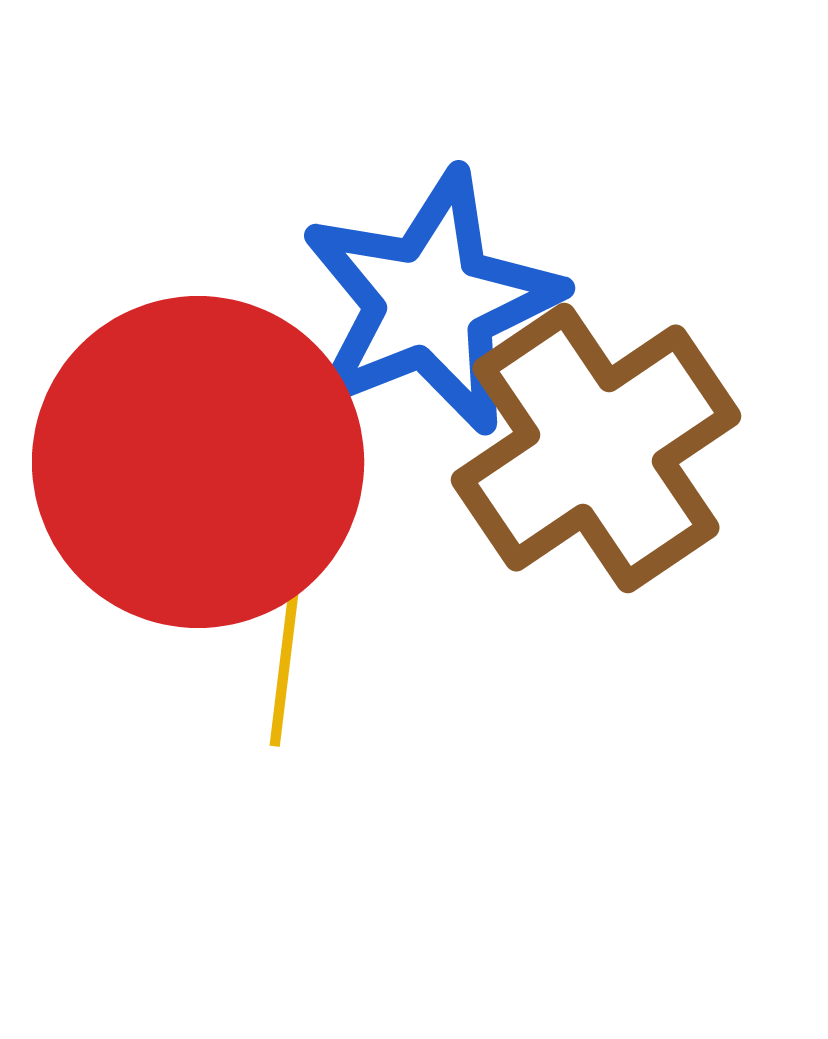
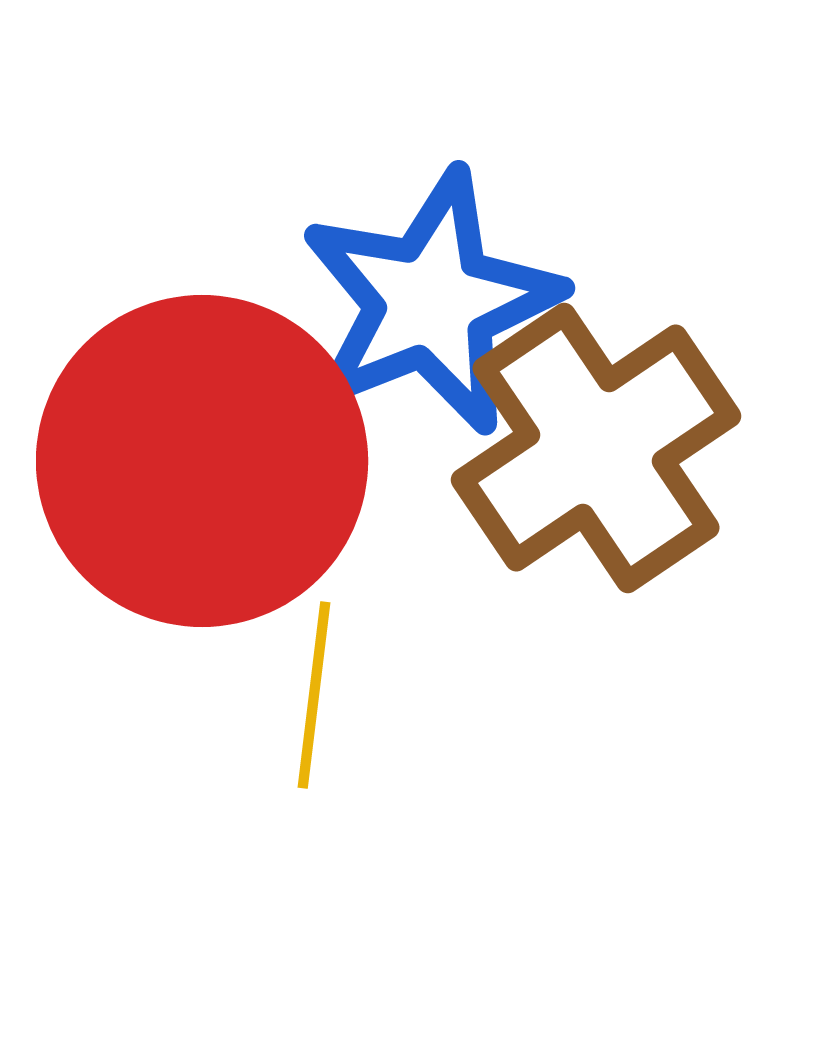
red circle: moved 4 px right, 1 px up
yellow line: moved 28 px right, 42 px down
